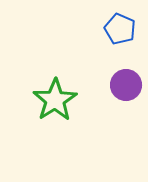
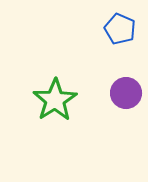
purple circle: moved 8 px down
